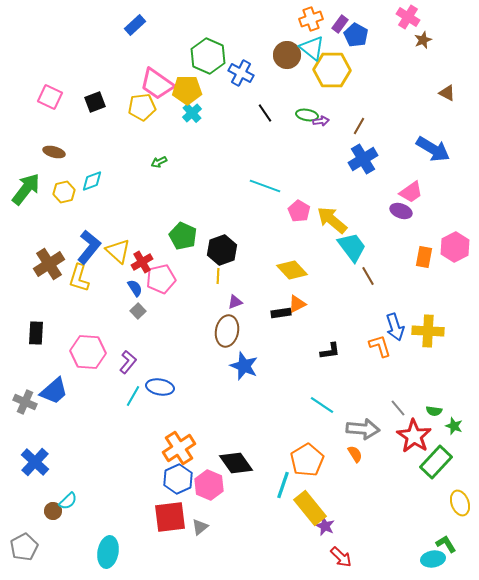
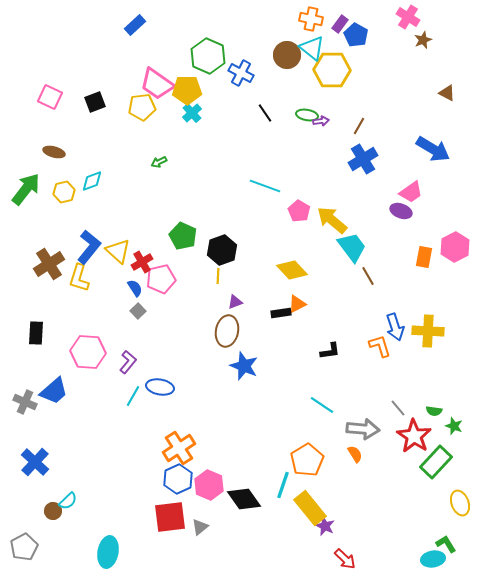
orange cross at (311, 19): rotated 30 degrees clockwise
black diamond at (236, 463): moved 8 px right, 36 px down
red arrow at (341, 557): moved 4 px right, 2 px down
